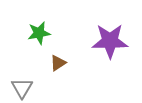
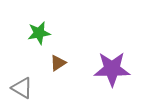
purple star: moved 2 px right, 28 px down
gray triangle: rotated 30 degrees counterclockwise
